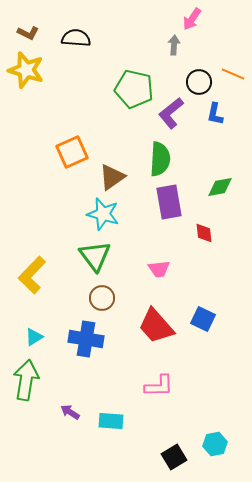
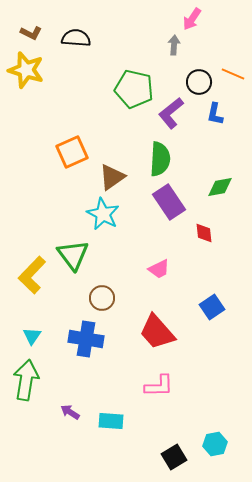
brown L-shape: moved 3 px right
purple rectangle: rotated 24 degrees counterclockwise
cyan star: rotated 12 degrees clockwise
green triangle: moved 22 px left, 1 px up
pink trapezoid: rotated 20 degrees counterclockwise
blue square: moved 9 px right, 12 px up; rotated 30 degrees clockwise
red trapezoid: moved 1 px right, 6 px down
cyan triangle: moved 2 px left, 1 px up; rotated 24 degrees counterclockwise
